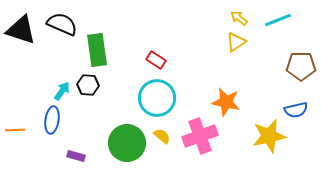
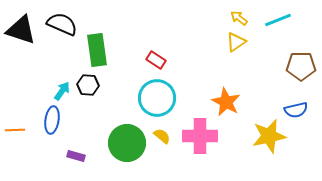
orange star: rotated 16 degrees clockwise
pink cross: rotated 20 degrees clockwise
